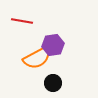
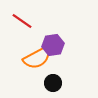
red line: rotated 25 degrees clockwise
